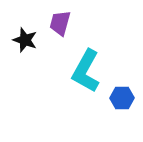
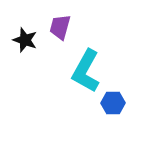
purple trapezoid: moved 4 px down
blue hexagon: moved 9 px left, 5 px down
